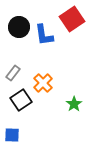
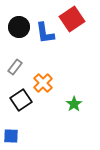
blue L-shape: moved 1 px right, 2 px up
gray rectangle: moved 2 px right, 6 px up
blue square: moved 1 px left, 1 px down
